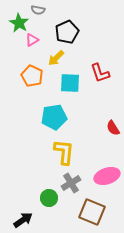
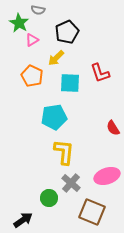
gray cross: rotated 18 degrees counterclockwise
